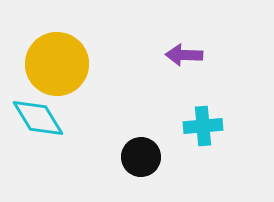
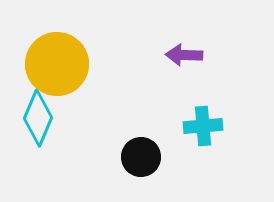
cyan diamond: rotated 54 degrees clockwise
